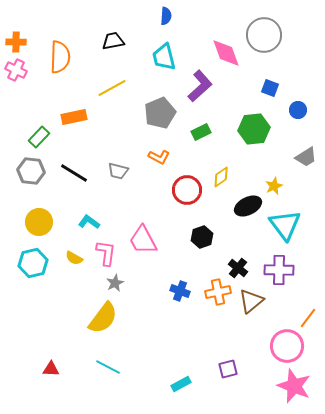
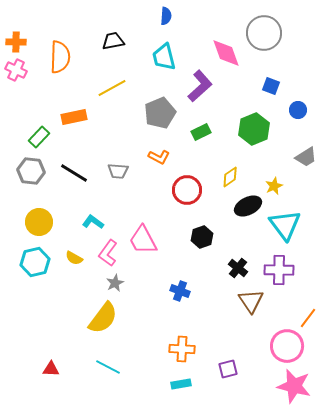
gray circle at (264, 35): moved 2 px up
blue square at (270, 88): moved 1 px right, 2 px up
green hexagon at (254, 129): rotated 16 degrees counterclockwise
gray trapezoid at (118, 171): rotated 10 degrees counterclockwise
yellow diamond at (221, 177): moved 9 px right
cyan L-shape at (89, 222): moved 4 px right
pink L-shape at (106, 253): moved 2 px right; rotated 152 degrees counterclockwise
cyan hexagon at (33, 263): moved 2 px right, 1 px up
orange cross at (218, 292): moved 36 px left, 57 px down; rotated 15 degrees clockwise
brown triangle at (251, 301): rotated 24 degrees counterclockwise
cyan rectangle at (181, 384): rotated 18 degrees clockwise
pink star at (294, 386): rotated 8 degrees counterclockwise
